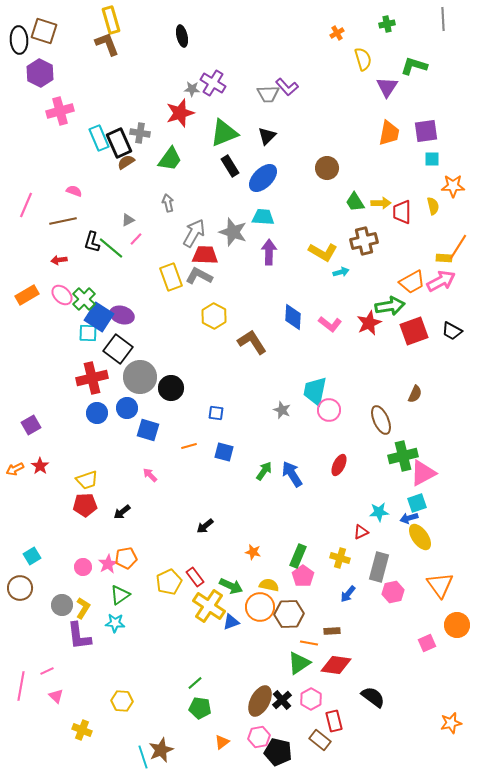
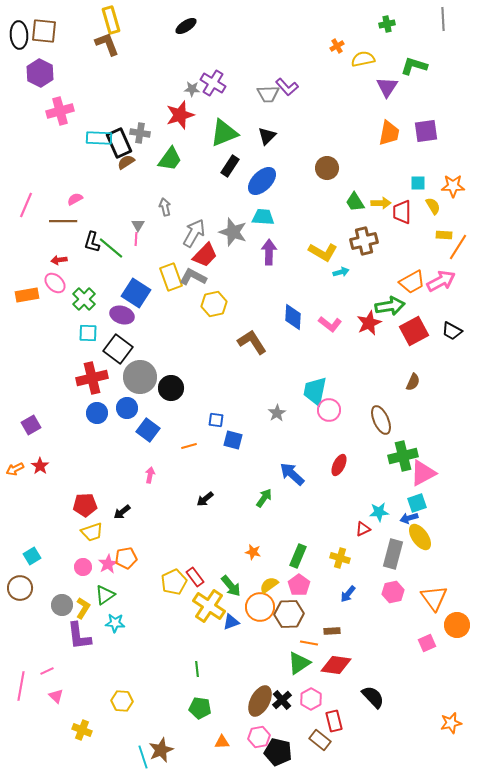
brown square at (44, 31): rotated 12 degrees counterclockwise
orange cross at (337, 33): moved 13 px down
black ellipse at (182, 36): moved 4 px right, 10 px up; rotated 70 degrees clockwise
black ellipse at (19, 40): moved 5 px up
yellow semicircle at (363, 59): rotated 85 degrees counterclockwise
red star at (180, 113): moved 2 px down
cyan rectangle at (99, 138): rotated 65 degrees counterclockwise
cyan square at (432, 159): moved 14 px left, 24 px down
black rectangle at (230, 166): rotated 65 degrees clockwise
blue ellipse at (263, 178): moved 1 px left, 3 px down
pink semicircle at (74, 191): moved 1 px right, 8 px down; rotated 49 degrees counterclockwise
gray arrow at (168, 203): moved 3 px left, 4 px down
yellow semicircle at (433, 206): rotated 18 degrees counterclockwise
gray triangle at (128, 220): moved 10 px right, 5 px down; rotated 32 degrees counterclockwise
brown line at (63, 221): rotated 12 degrees clockwise
pink line at (136, 239): rotated 40 degrees counterclockwise
red trapezoid at (205, 255): rotated 132 degrees clockwise
yellow rectangle at (444, 258): moved 23 px up
gray L-shape at (199, 276): moved 6 px left, 1 px down
orange rectangle at (27, 295): rotated 20 degrees clockwise
pink ellipse at (62, 295): moved 7 px left, 12 px up
yellow hexagon at (214, 316): moved 12 px up; rotated 20 degrees clockwise
blue square at (99, 317): moved 37 px right, 24 px up
red square at (414, 331): rotated 8 degrees counterclockwise
brown semicircle at (415, 394): moved 2 px left, 12 px up
gray star at (282, 410): moved 5 px left, 3 px down; rotated 18 degrees clockwise
blue square at (216, 413): moved 7 px down
blue square at (148, 430): rotated 20 degrees clockwise
blue square at (224, 452): moved 9 px right, 12 px up
green arrow at (264, 471): moved 27 px down
blue arrow at (292, 474): rotated 16 degrees counterclockwise
pink arrow at (150, 475): rotated 56 degrees clockwise
yellow trapezoid at (87, 480): moved 5 px right, 52 px down
black arrow at (205, 526): moved 27 px up
red triangle at (361, 532): moved 2 px right, 3 px up
gray rectangle at (379, 567): moved 14 px right, 13 px up
pink pentagon at (303, 576): moved 4 px left, 9 px down
yellow pentagon at (169, 582): moved 5 px right
yellow semicircle at (269, 585): rotated 48 degrees counterclockwise
orange triangle at (440, 585): moved 6 px left, 13 px down
green arrow at (231, 586): rotated 25 degrees clockwise
green triangle at (120, 595): moved 15 px left
green line at (195, 683): moved 2 px right, 14 px up; rotated 56 degrees counterclockwise
black semicircle at (373, 697): rotated 10 degrees clockwise
orange triangle at (222, 742): rotated 35 degrees clockwise
